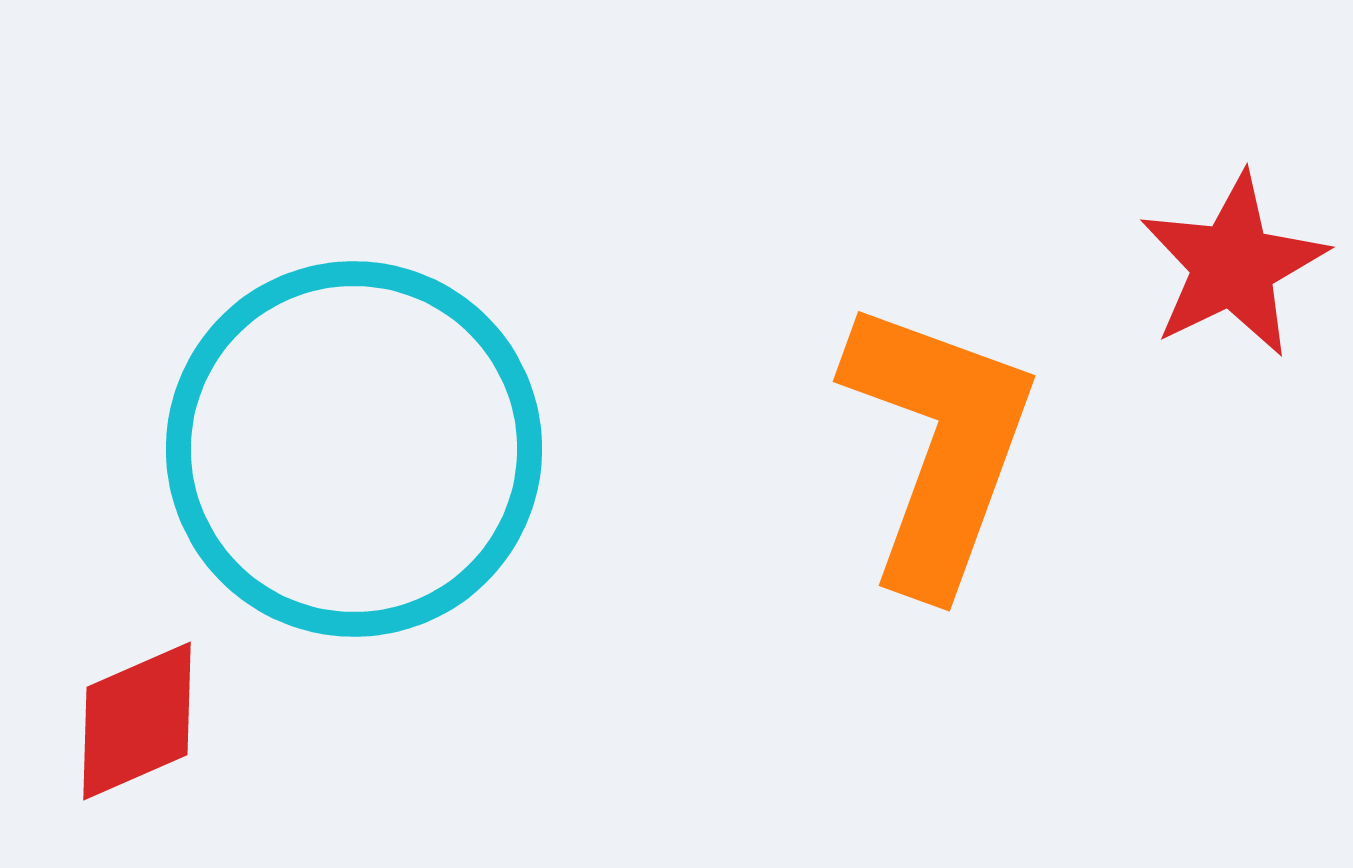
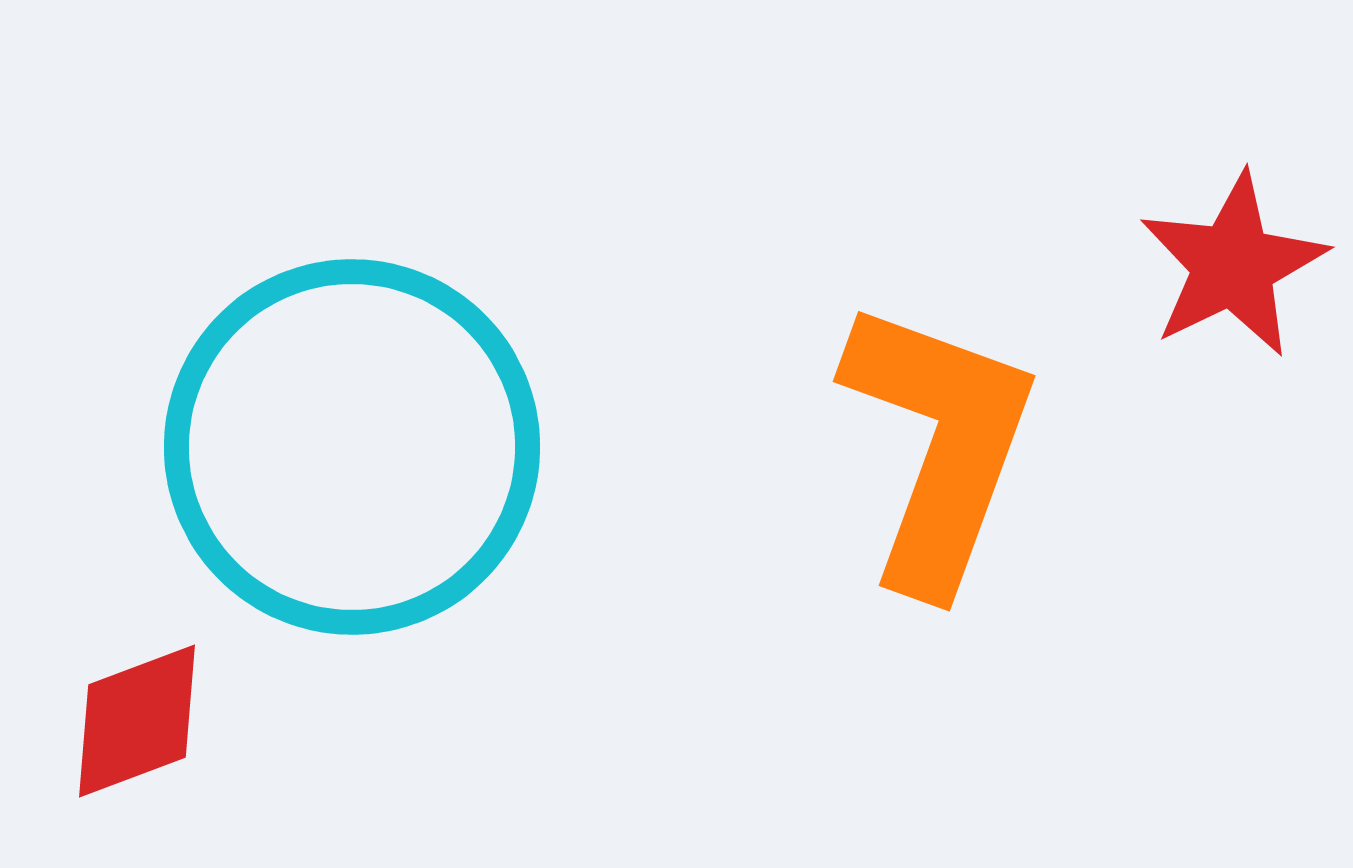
cyan circle: moved 2 px left, 2 px up
red diamond: rotated 3 degrees clockwise
